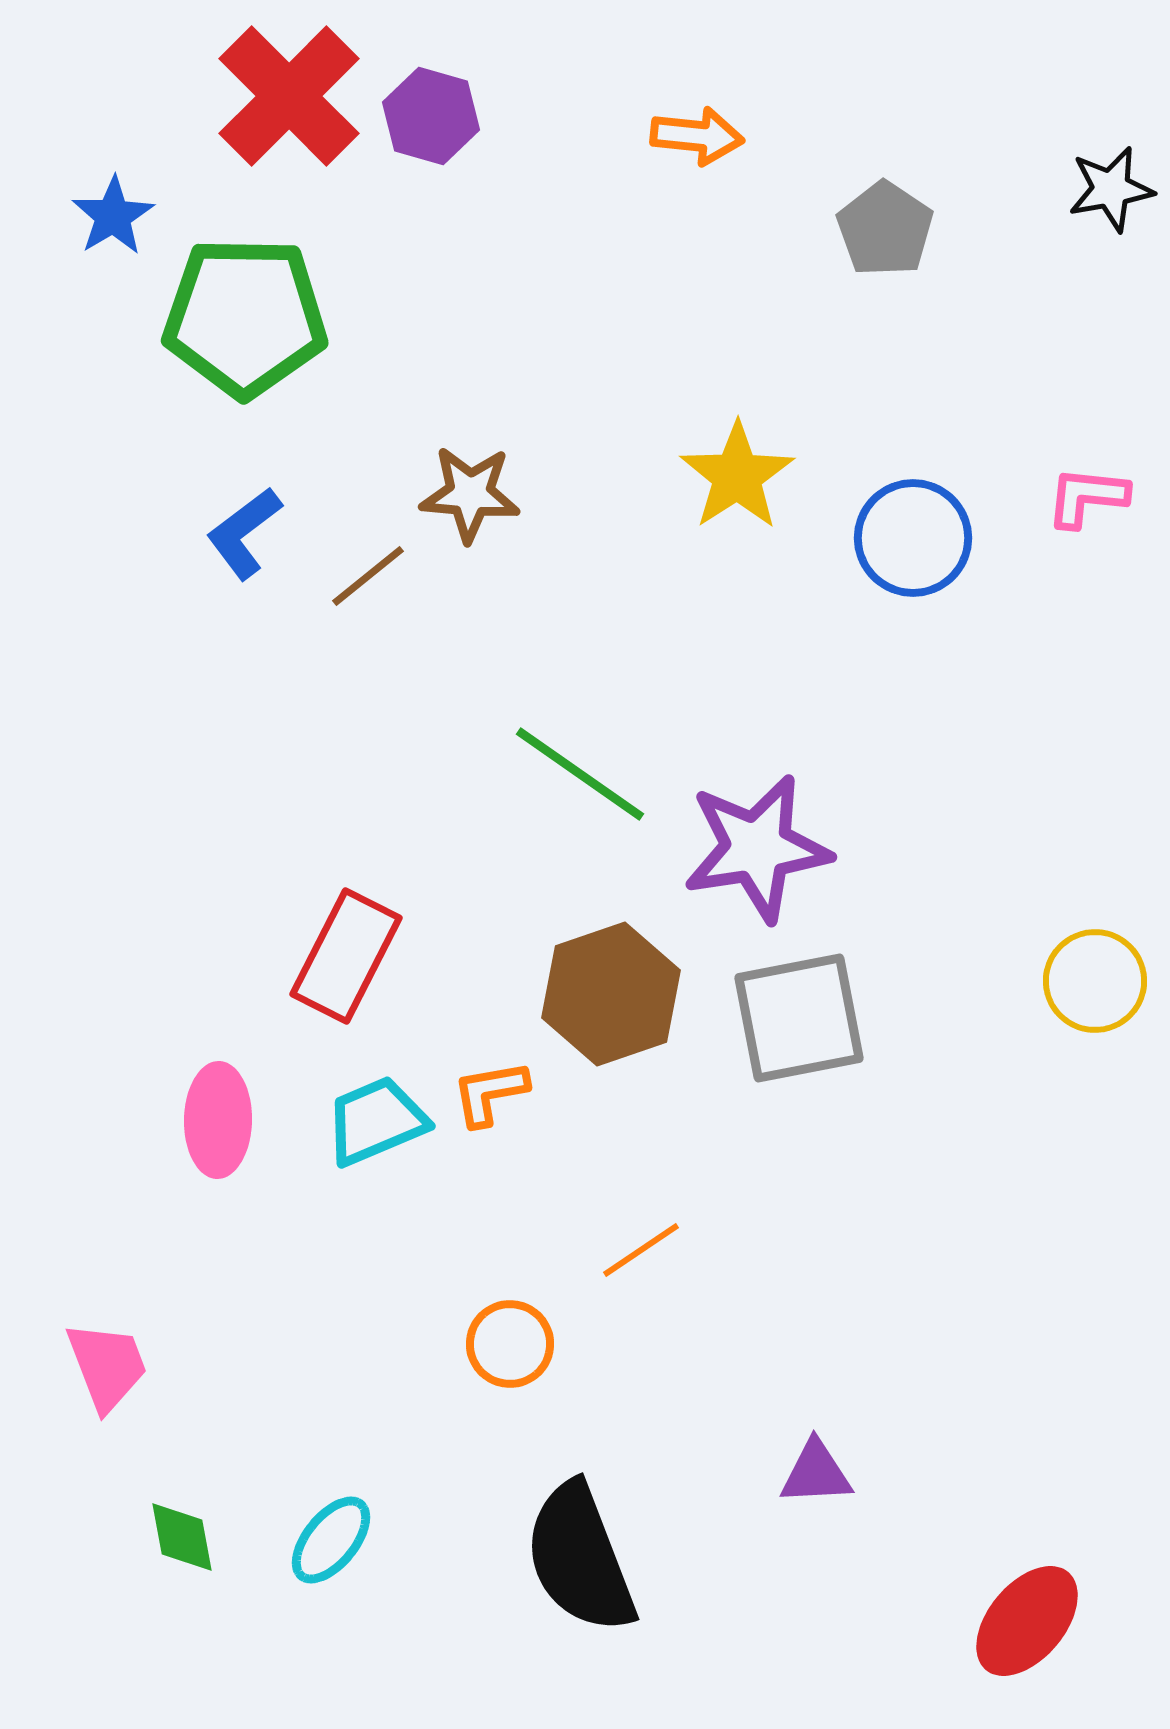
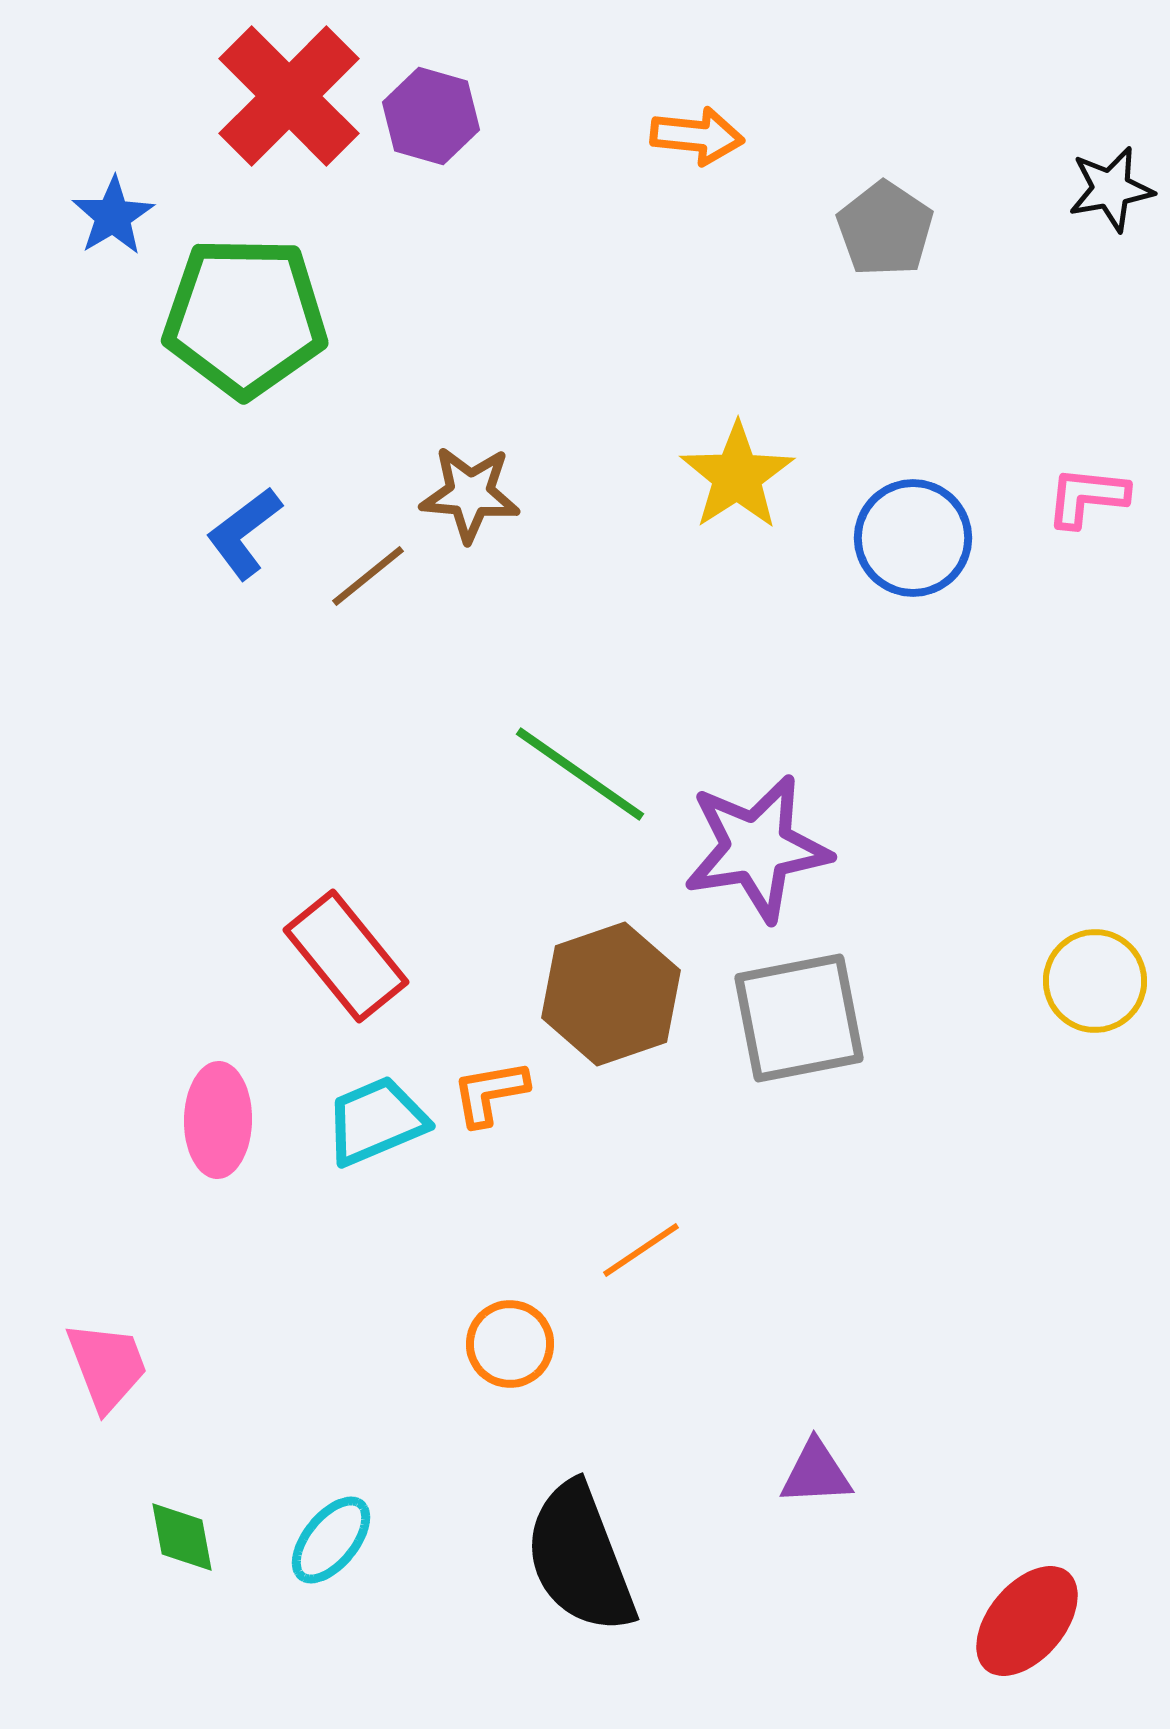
red rectangle: rotated 66 degrees counterclockwise
